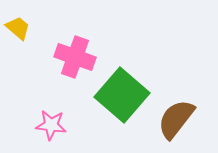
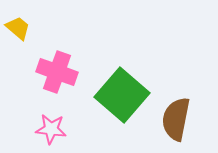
pink cross: moved 18 px left, 15 px down
brown semicircle: rotated 27 degrees counterclockwise
pink star: moved 4 px down
